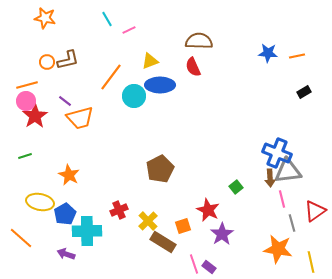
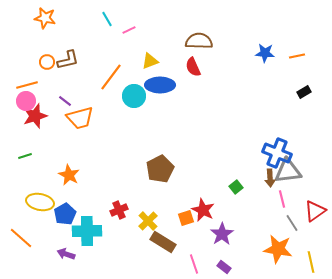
blue star at (268, 53): moved 3 px left
red star at (35, 116): rotated 15 degrees clockwise
red star at (208, 210): moved 5 px left
gray line at (292, 223): rotated 18 degrees counterclockwise
orange square at (183, 226): moved 3 px right, 8 px up
purple rectangle at (209, 267): moved 15 px right
